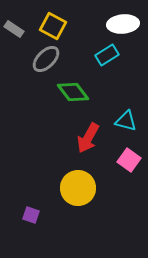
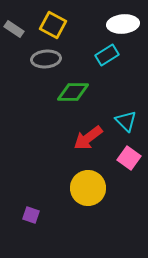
yellow square: moved 1 px up
gray ellipse: rotated 40 degrees clockwise
green diamond: rotated 52 degrees counterclockwise
cyan triangle: rotated 30 degrees clockwise
red arrow: rotated 24 degrees clockwise
pink square: moved 2 px up
yellow circle: moved 10 px right
